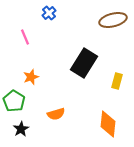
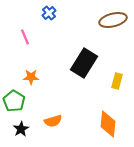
orange star: rotated 21 degrees clockwise
orange semicircle: moved 3 px left, 7 px down
